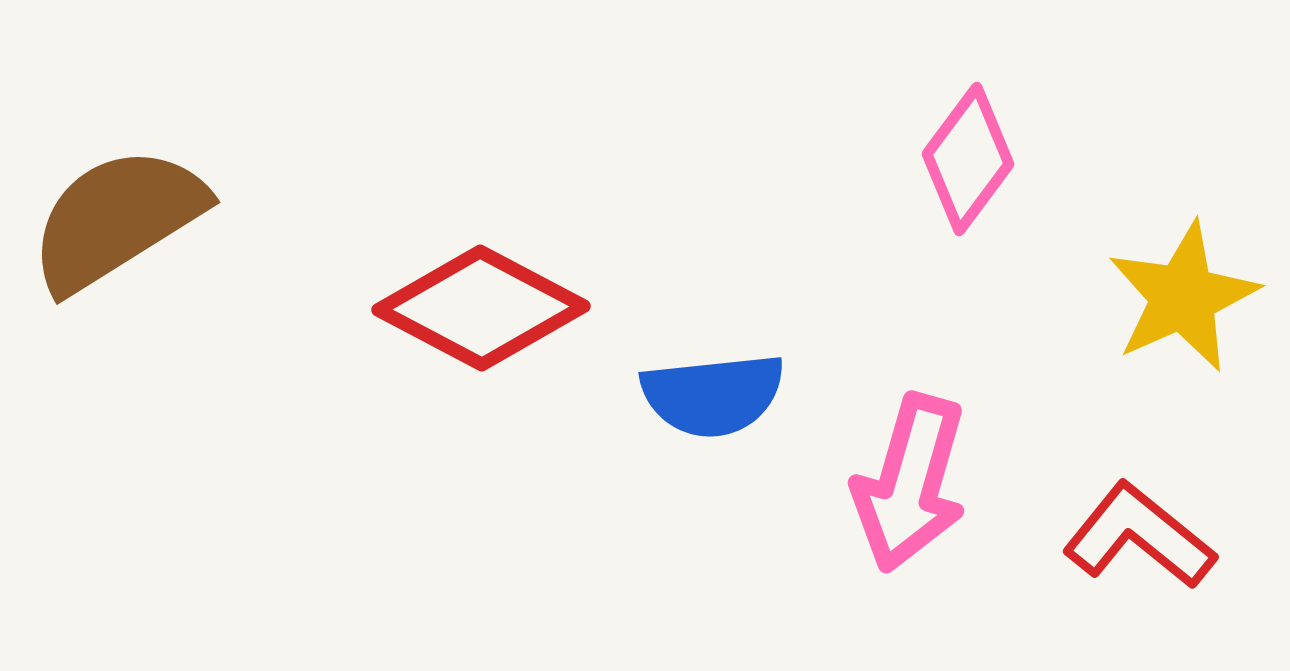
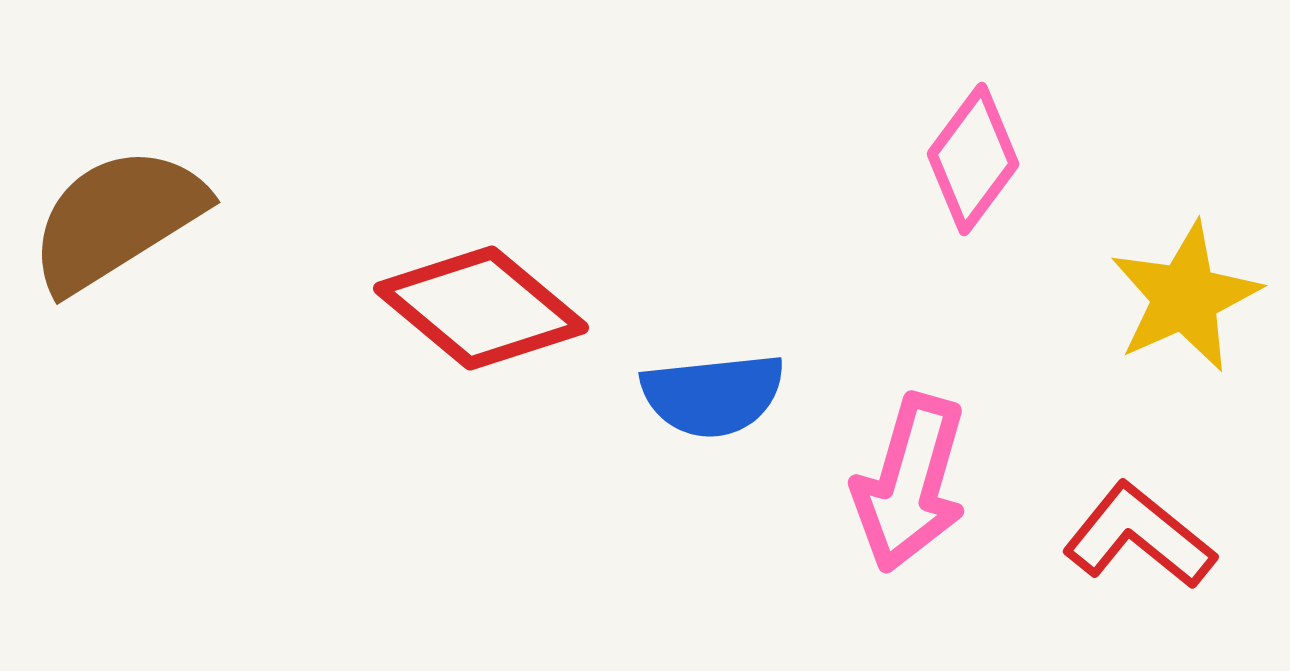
pink diamond: moved 5 px right
yellow star: moved 2 px right
red diamond: rotated 12 degrees clockwise
